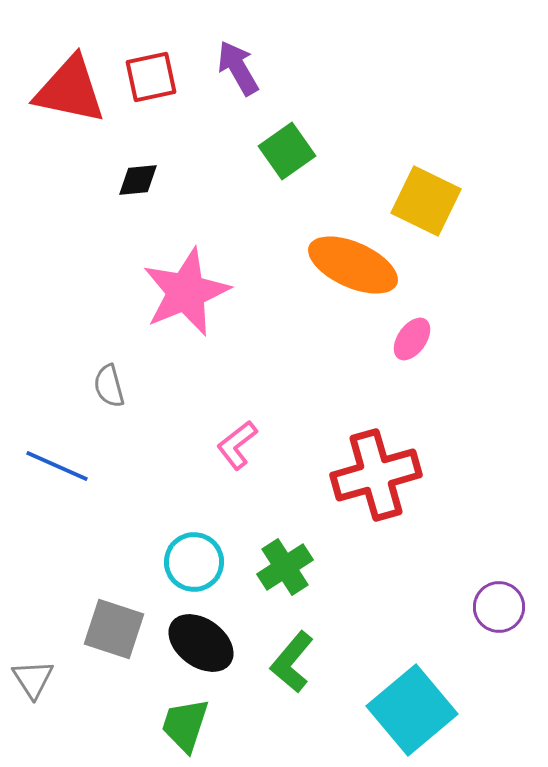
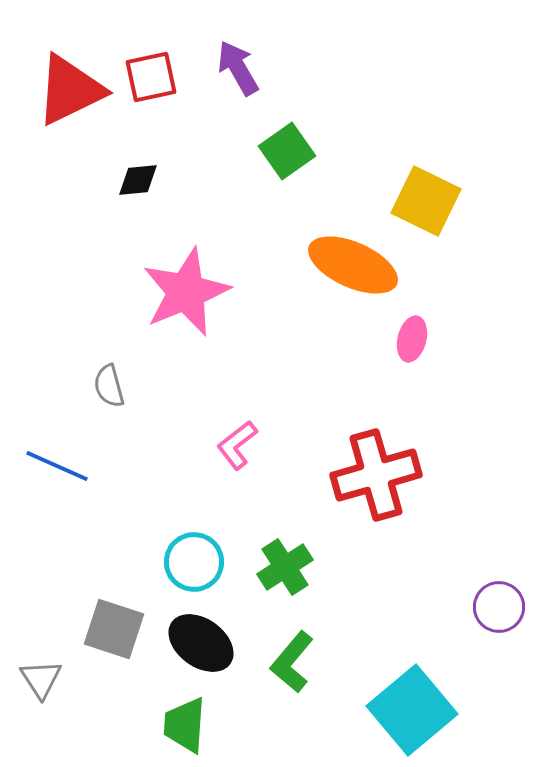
red triangle: rotated 38 degrees counterclockwise
pink ellipse: rotated 21 degrees counterclockwise
gray triangle: moved 8 px right
green trapezoid: rotated 14 degrees counterclockwise
